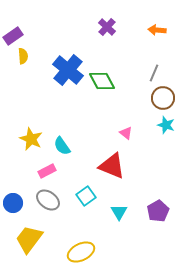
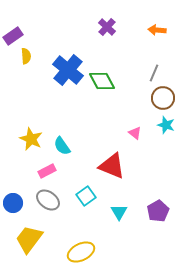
yellow semicircle: moved 3 px right
pink triangle: moved 9 px right
